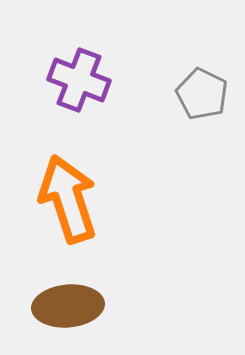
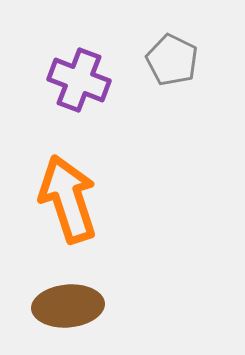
gray pentagon: moved 30 px left, 34 px up
